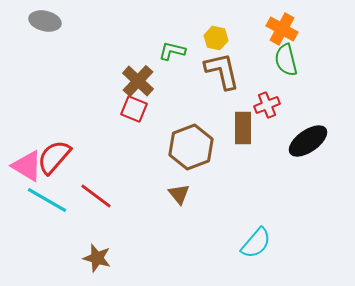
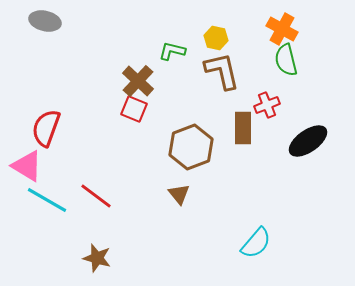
red semicircle: moved 8 px left, 29 px up; rotated 21 degrees counterclockwise
